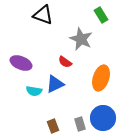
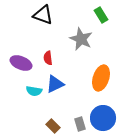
red semicircle: moved 17 px left, 4 px up; rotated 48 degrees clockwise
brown rectangle: rotated 24 degrees counterclockwise
